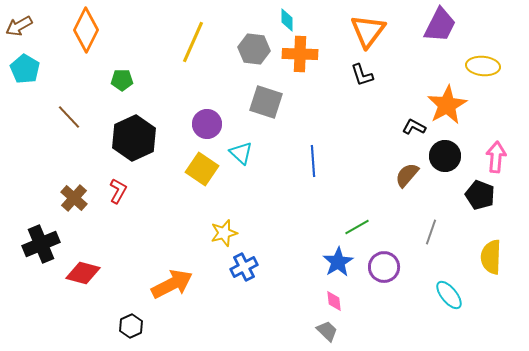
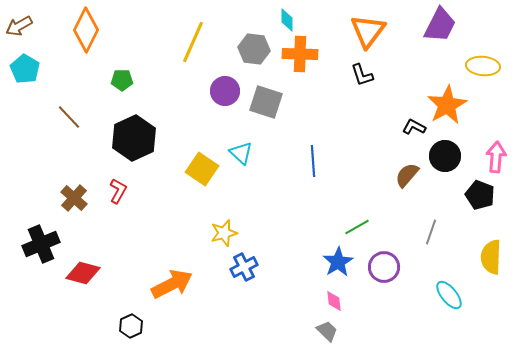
purple circle at (207, 124): moved 18 px right, 33 px up
